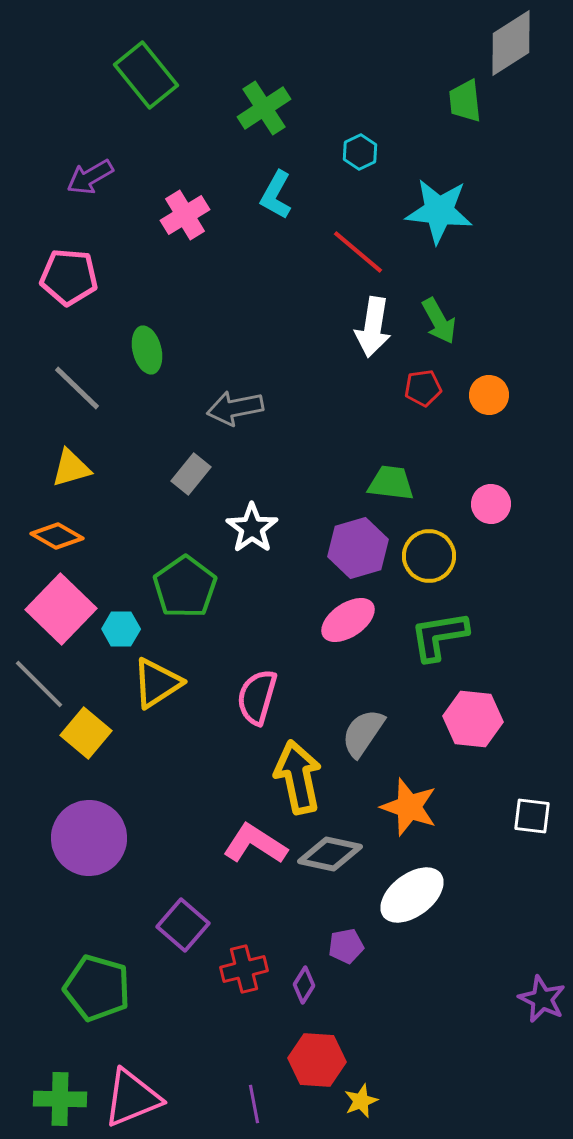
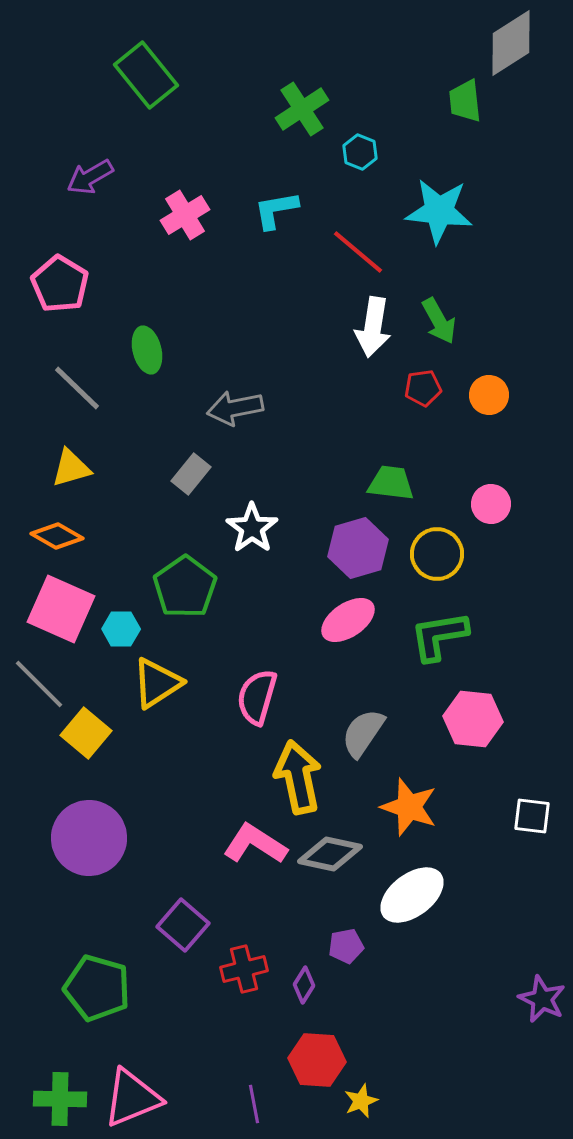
green cross at (264, 108): moved 38 px right, 1 px down
cyan hexagon at (360, 152): rotated 12 degrees counterclockwise
cyan L-shape at (276, 195): moved 15 px down; rotated 51 degrees clockwise
pink pentagon at (69, 277): moved 9 px left, 7 px down; rotated 26 degrees clockwise
yellow circle at (429, 556): moved 8 px right, 2 px up
pink square at (61, 609): rotated 20 degrees counterclockwise
